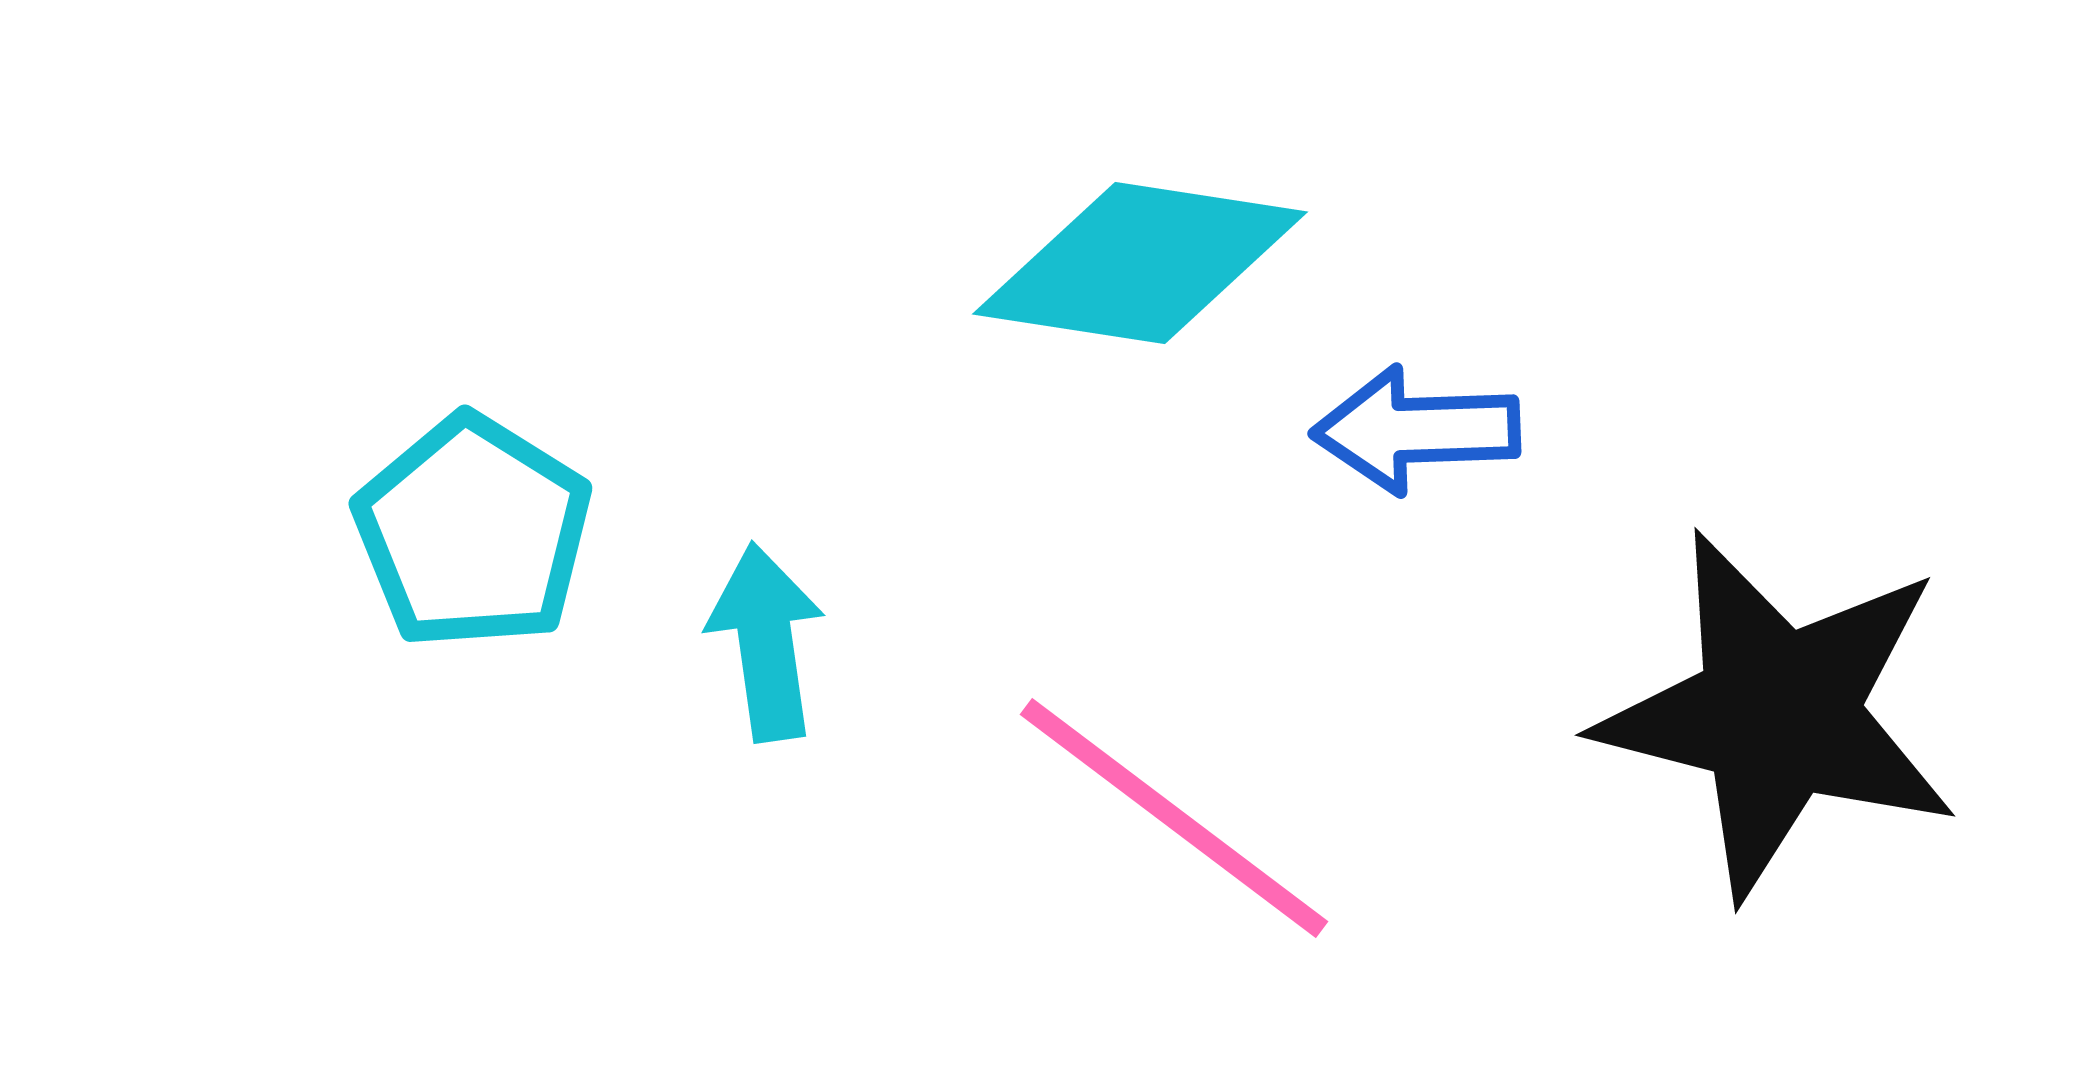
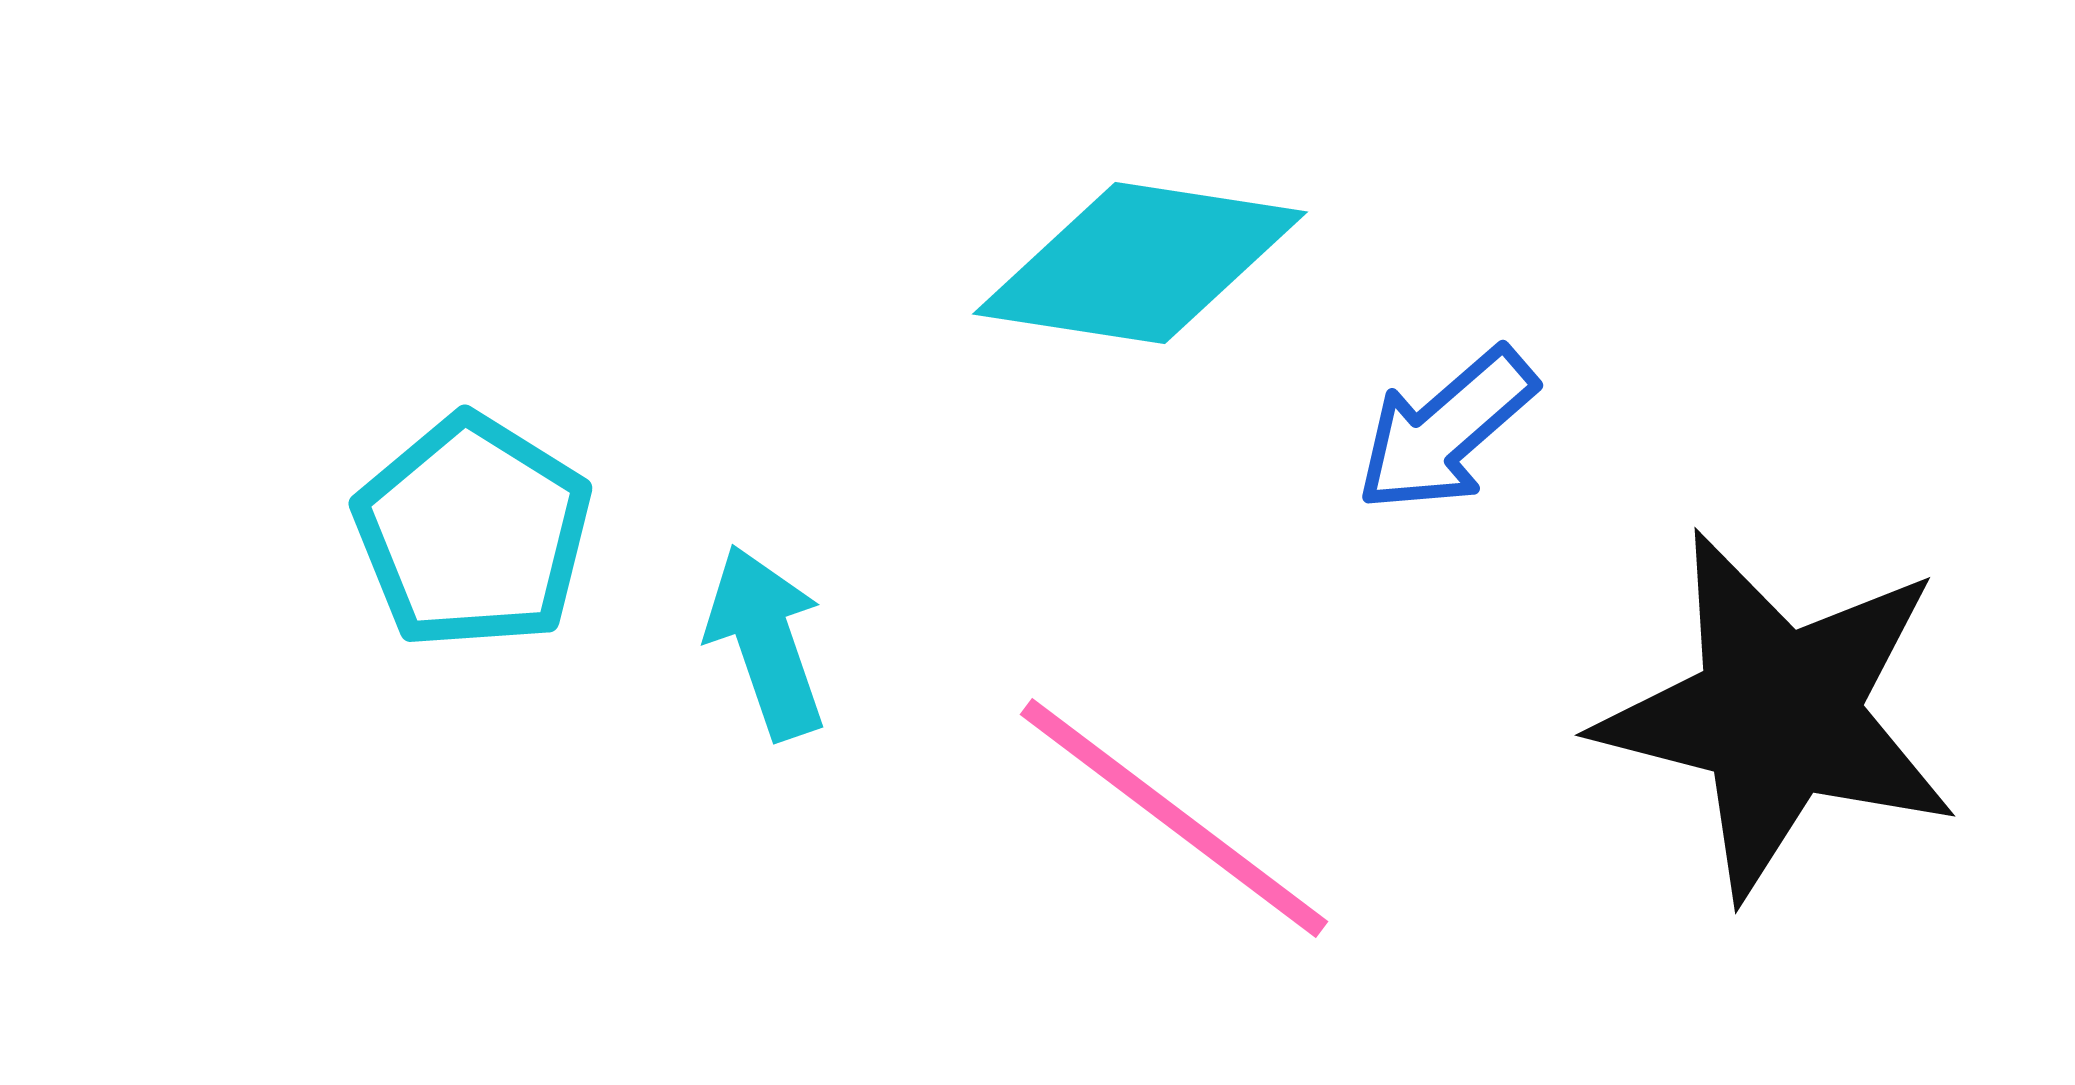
blue arrow: moved 30 px right; rotated 39 degrees counterclockwise
cyan arrow: rotated 11 degrees counterclockwise
